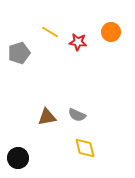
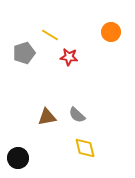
yellow line: moved 3 px down
red star: moved 9 px left, 15 px down
gray pentagon: moved 5 px right
gray semicircle: rotated 18 degrees clockwise
